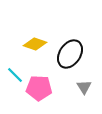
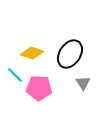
yellow diamond: moved 3 px left, 9 px down
gray triangle: moved 1 px left, 4 px up
